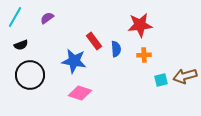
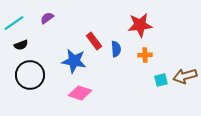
cyan line: moved 1 px left, 6 px down; rotated 25 degrees clockwise
orange cross: moved 1 px right
